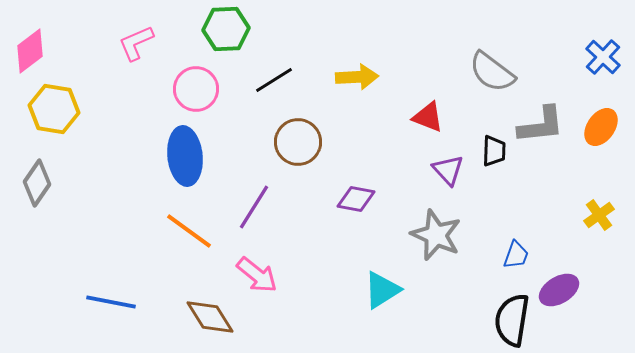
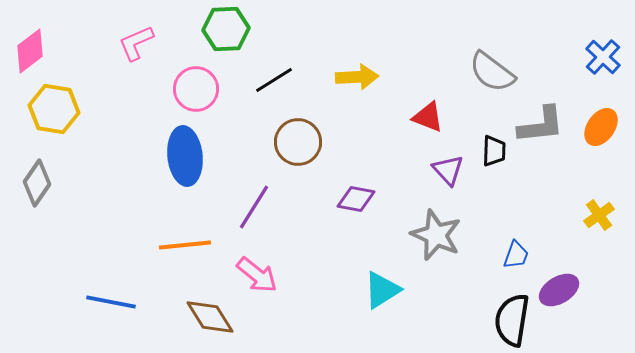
orange line: moved 4 px left, 14 px down; rotated 42 degrees counterclockwise
